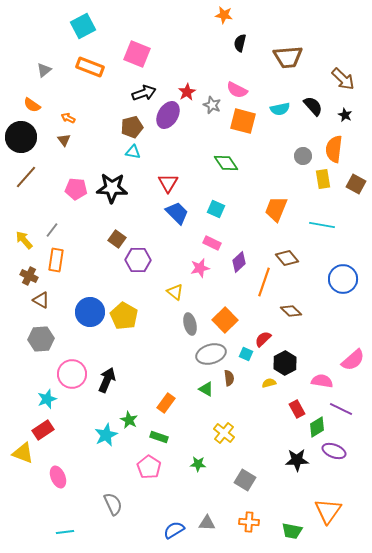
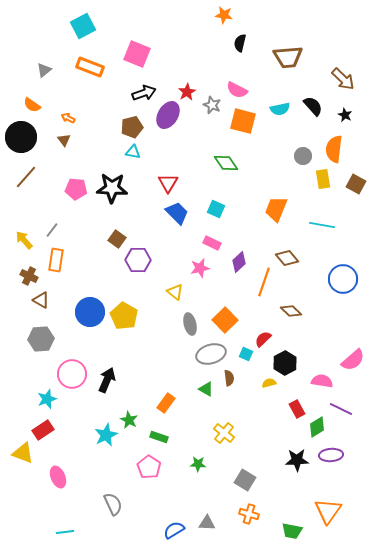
purple ellipse at (334, 451): moved 3 px left, 4 px down; rotated 25 degrees counterclockwise
orange cross at (249, 522): moved 8 px up; rotated 12 degrees clockwise
